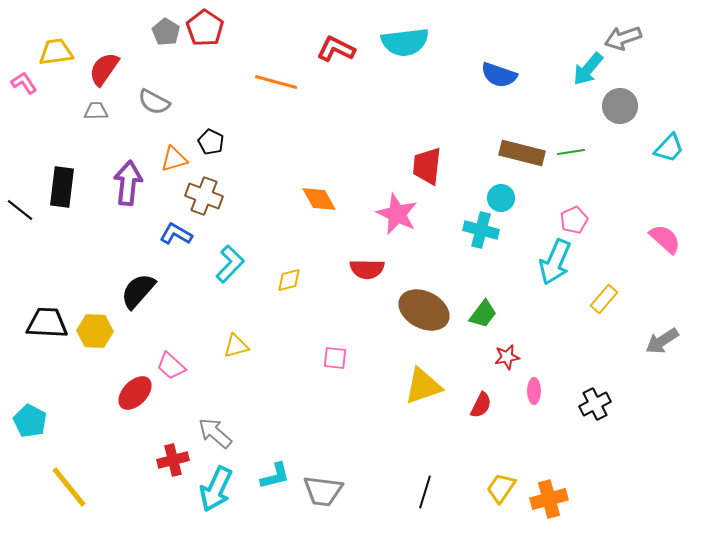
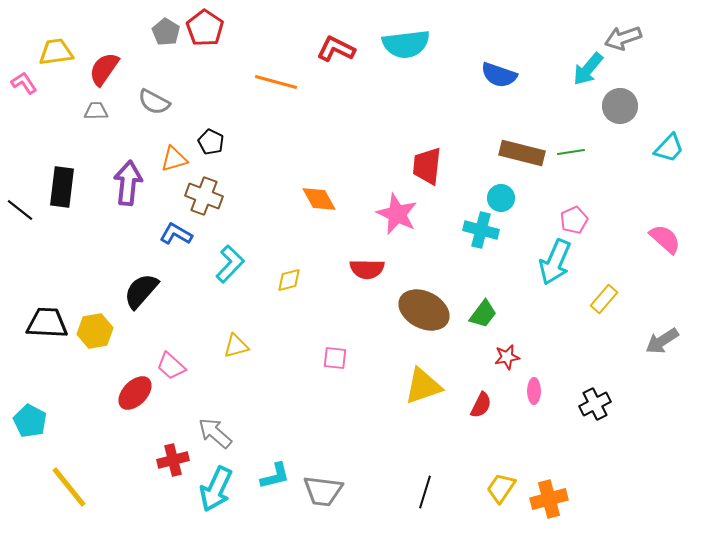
cyan semicircle at (405, 42): moved 1 px right, 2 px down
black semicircle at (138, 291): moved 3 px right
yellow hexagon at (95, 331): rotated 12 degrees counterclockwise
